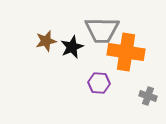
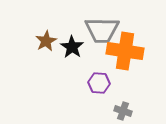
brown star: rotated 15 degrees counterclockwise
black star: rotated 15 degrees counterclockwise
orange cross: moved 1 px left, 1 px up
gray cross: moved 25 px left, 15 px down
